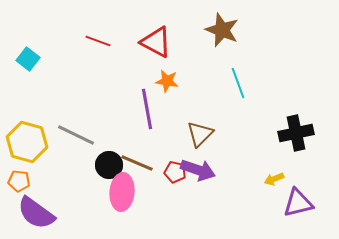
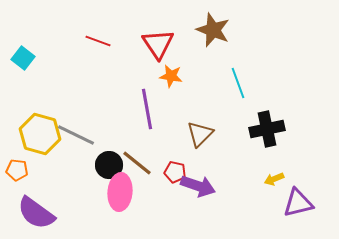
brown star: moved 9 px left
red triangle: moved 2 px right, 2 px down; rotated 28 degrees clockwise
cyan square: moved 5 px left, 1 px up
orange star: moved 4 px right, 5 px up
black cross: moved 29 px left, 4 px up
yellow hexagon: moved 13 px right, 8 px up
brown line: rotated 16 degrees clockwise
purple arrow: moved 16 px down
orange pentagon: moved 2 px left, 11 px up
pink ellipse: moved 2 px left
